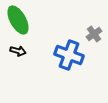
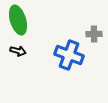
green ellipse: rotated 12 degrees clockwise
gray cross: rotated 35 degrees clockwise
